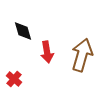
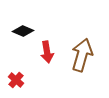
black diamond: rotated 50 degrees counterclockwise
red cross: moved 2 px right, 1 px down
